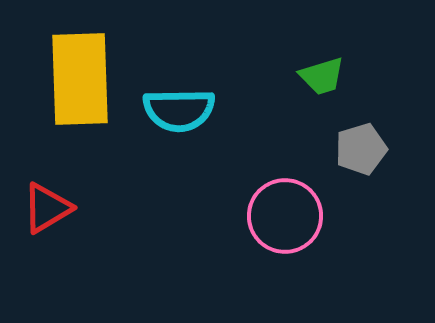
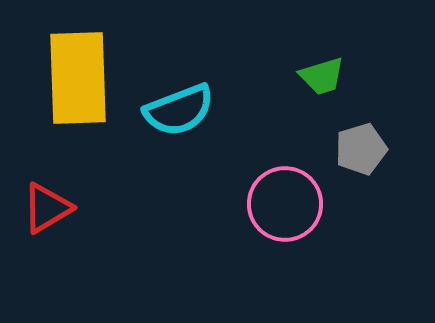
yellow rectangle: moved 2 px left, 1 px up
cyan semicircle: rotated 20 degrees counterclockwise
pink circle: moved 12 px up
